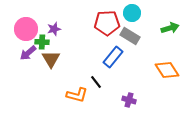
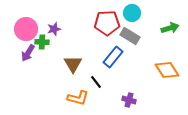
purple arrow: rotated 18 degrees counterclockwise
brown triangle: moved 22 px right, 5 px down
orange L-shape: moved 1 px right, 3 px down
